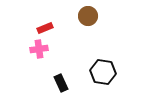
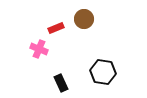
brown circle: moved 4 px left, 3 px down
red rectangle: moved 11 px right
pink cross: rotated 30 degrees clockwise
